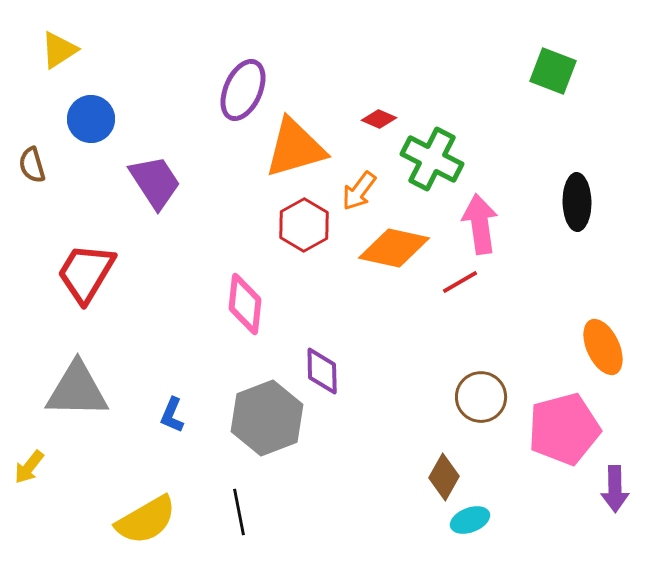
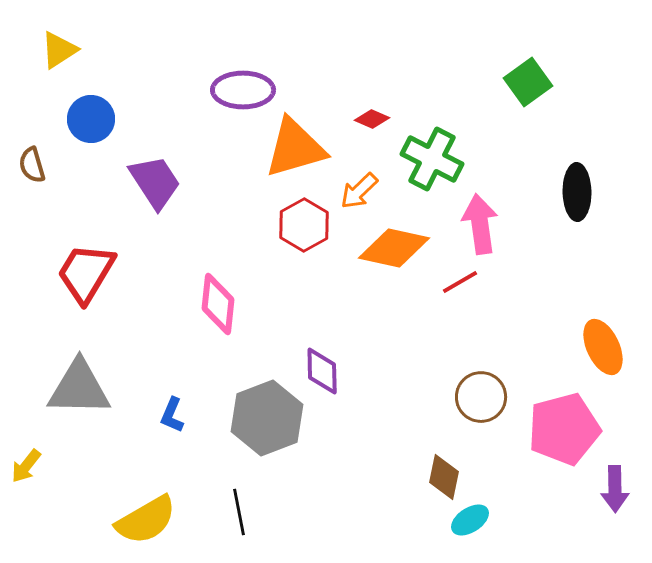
green square: moved 25 px left, 11 px down; rotated 33 degrees clockwise
purple ellipse: rotated 66 degrees clockwise
red diamond: moved 7 px left
orange arrow: rotated 9 degrees clockwise
black ellipse: moved 10 px up
pink diamond: moved 27 px left
gray triangle: moved 2 px right, 2 px up
yellow arrow: moved 3 px left, 1 px up
brown diamond: rotated 18 degrees counterclockwise
cyan ellipse: rotated 12 degrees counterclockwise
